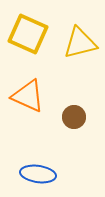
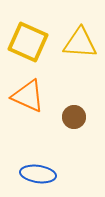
yellow square: moved 8 px down
yellow triangle: rotated 18 degrees clockwise
